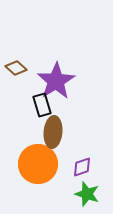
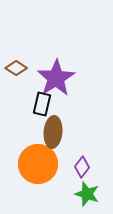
brown diamond: rotated 10 degrees counterclockwise
purple star: moved 3 px up
black rectangle: moved 1 px up; rotated 30 degrees clockwise
purple diamond: rotated 35 degrees counterclockwise
